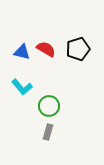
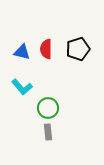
red semicircle: rotated 120 degrees counterclockwise
green circle: moved 1 px left, 2 px down
gray rectangle: rotated 21 degrees counterclockwise
